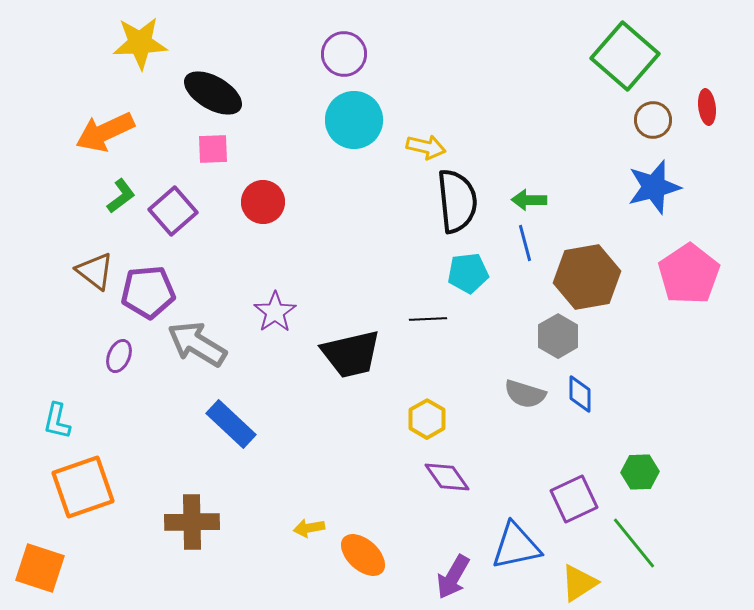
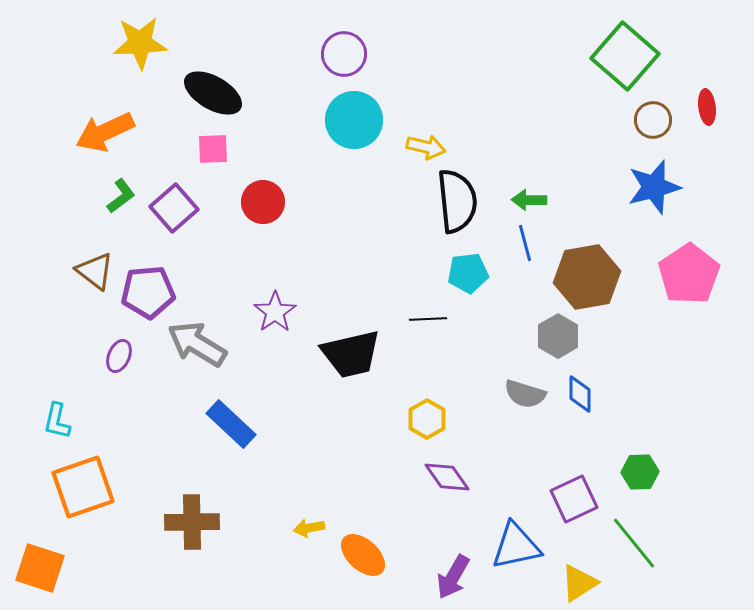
purple square at (173, 211): moved 1 px right, 3 px up
